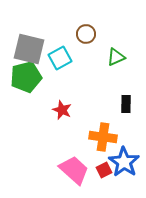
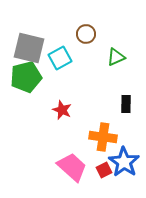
gray square: moved 1 px up
pink trapezoid: moved 2 px left, 3 px up
